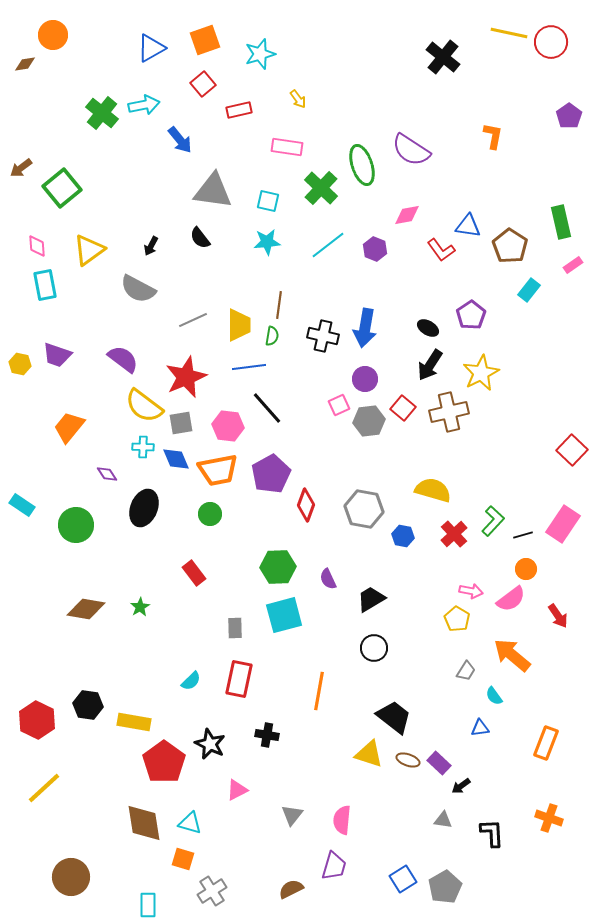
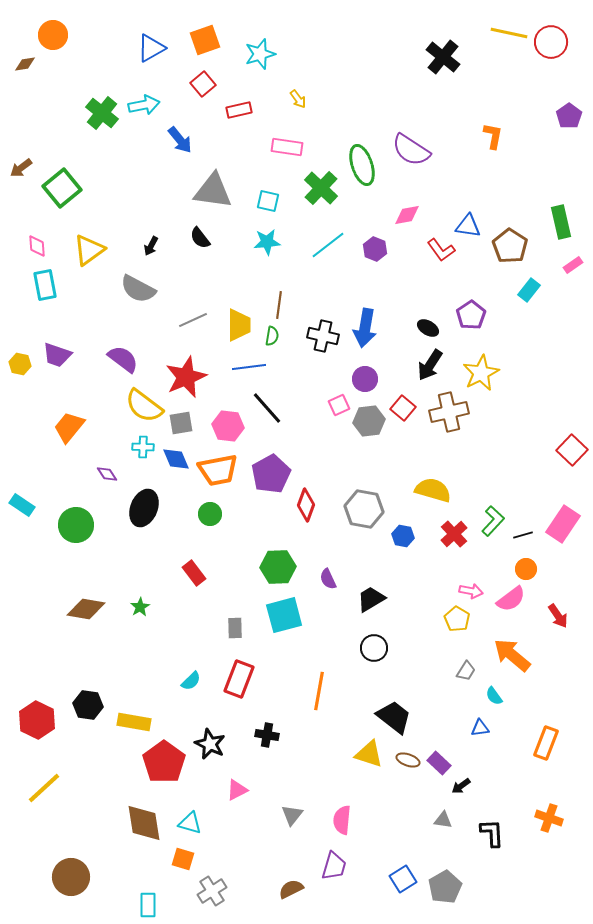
red rectangle at (239, 679): rotated 9 degrees clockwise
